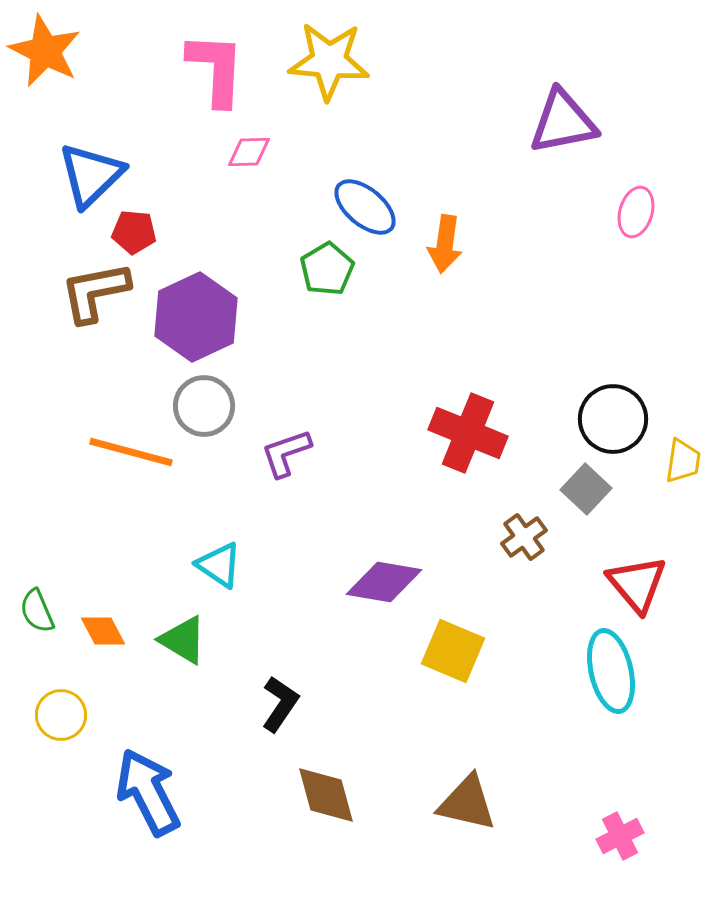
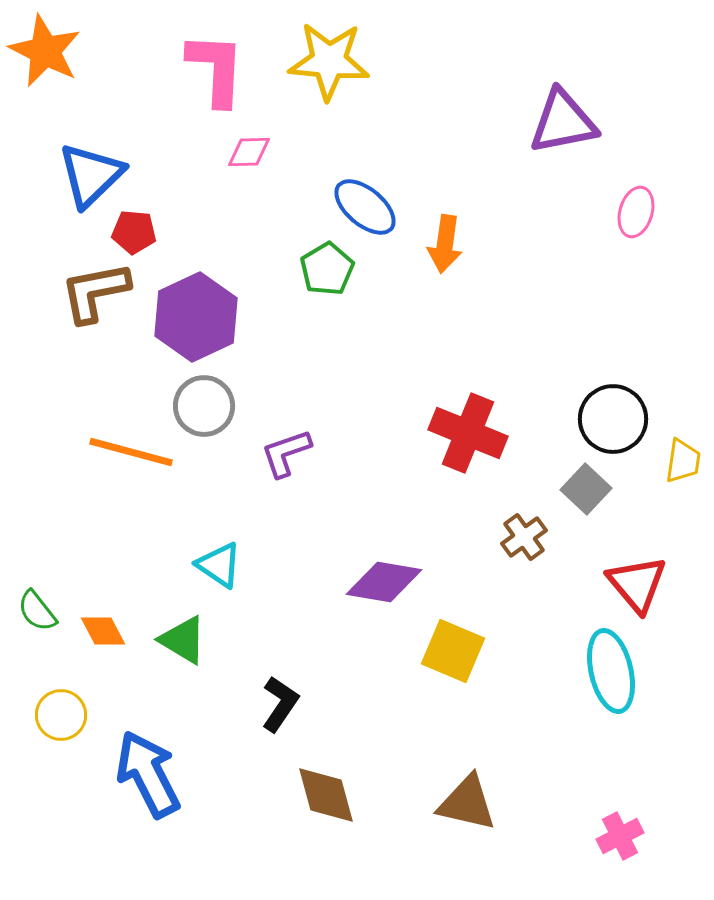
green semicircle: rotated 15 degrees counterclockwise
blue arrow: moved 18 px up
